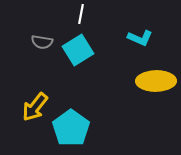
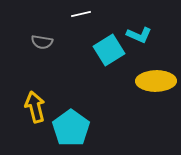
white line: rotated 66 degrees clockwise
cyan L-shape: moved 1 px left, 3 px up
cyan square: moved 31 px right
yellow arrow: rotated 128 degrees clockwise
